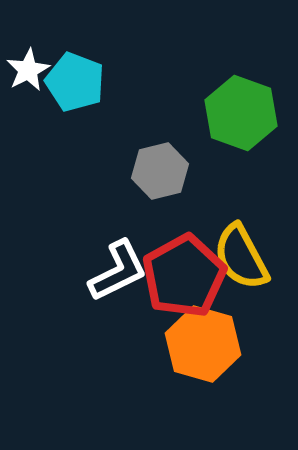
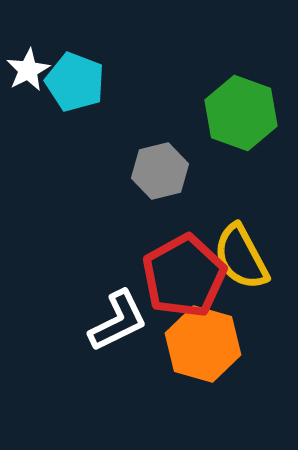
white L-shape: moved 50 px down
